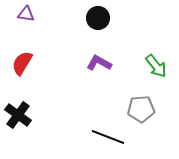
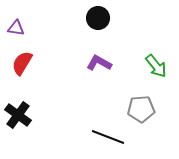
purple triangle: moved 10 px left, 14 px down
